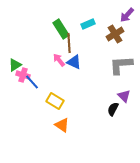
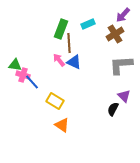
purple arrow: moved 4 px left
green rectangle: rotated 54 degrees clockwise
green triangle: rotated 40 degrees clockwise
